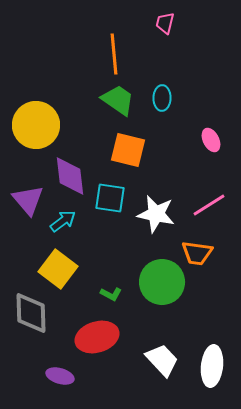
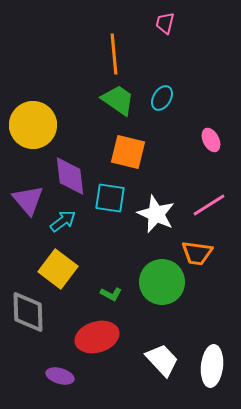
cyan ellipse: rotated 30 degrees clockwise
yellow circle: moved 3 px left
orange square: moved 2 px down
white star: rotated 12 degrees clockwise
gray diamond: moved 3 px left, 1 px up
